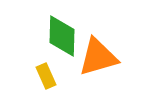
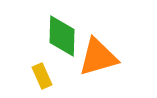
yellow rectangle: moved 4 px left
